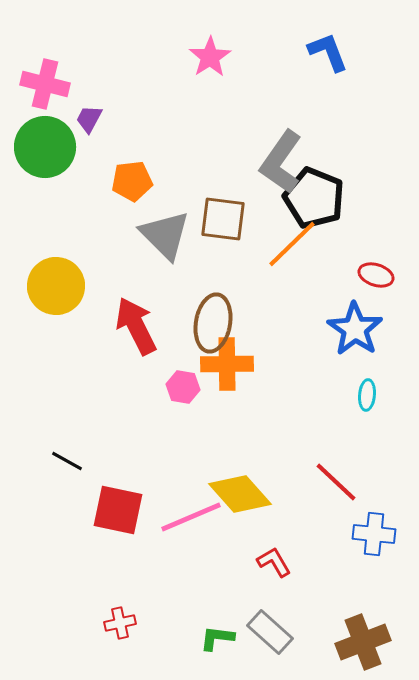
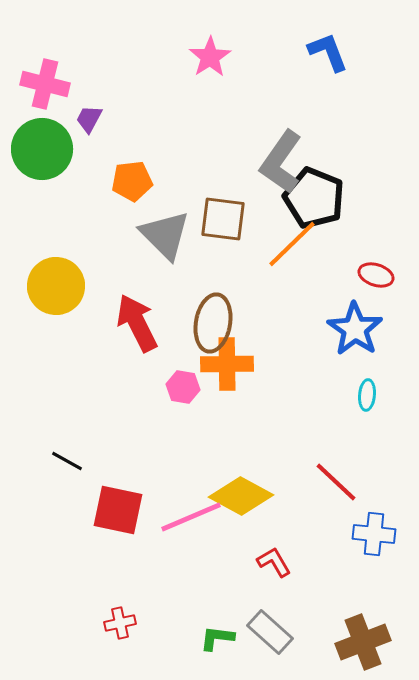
green circle: moved 3 px left, 2 px down
red arrow: moved 1 px right, 3 px up
yellow diamond: moved 1 px right, 2 px down; rotated 20 degrees counterclockwise
